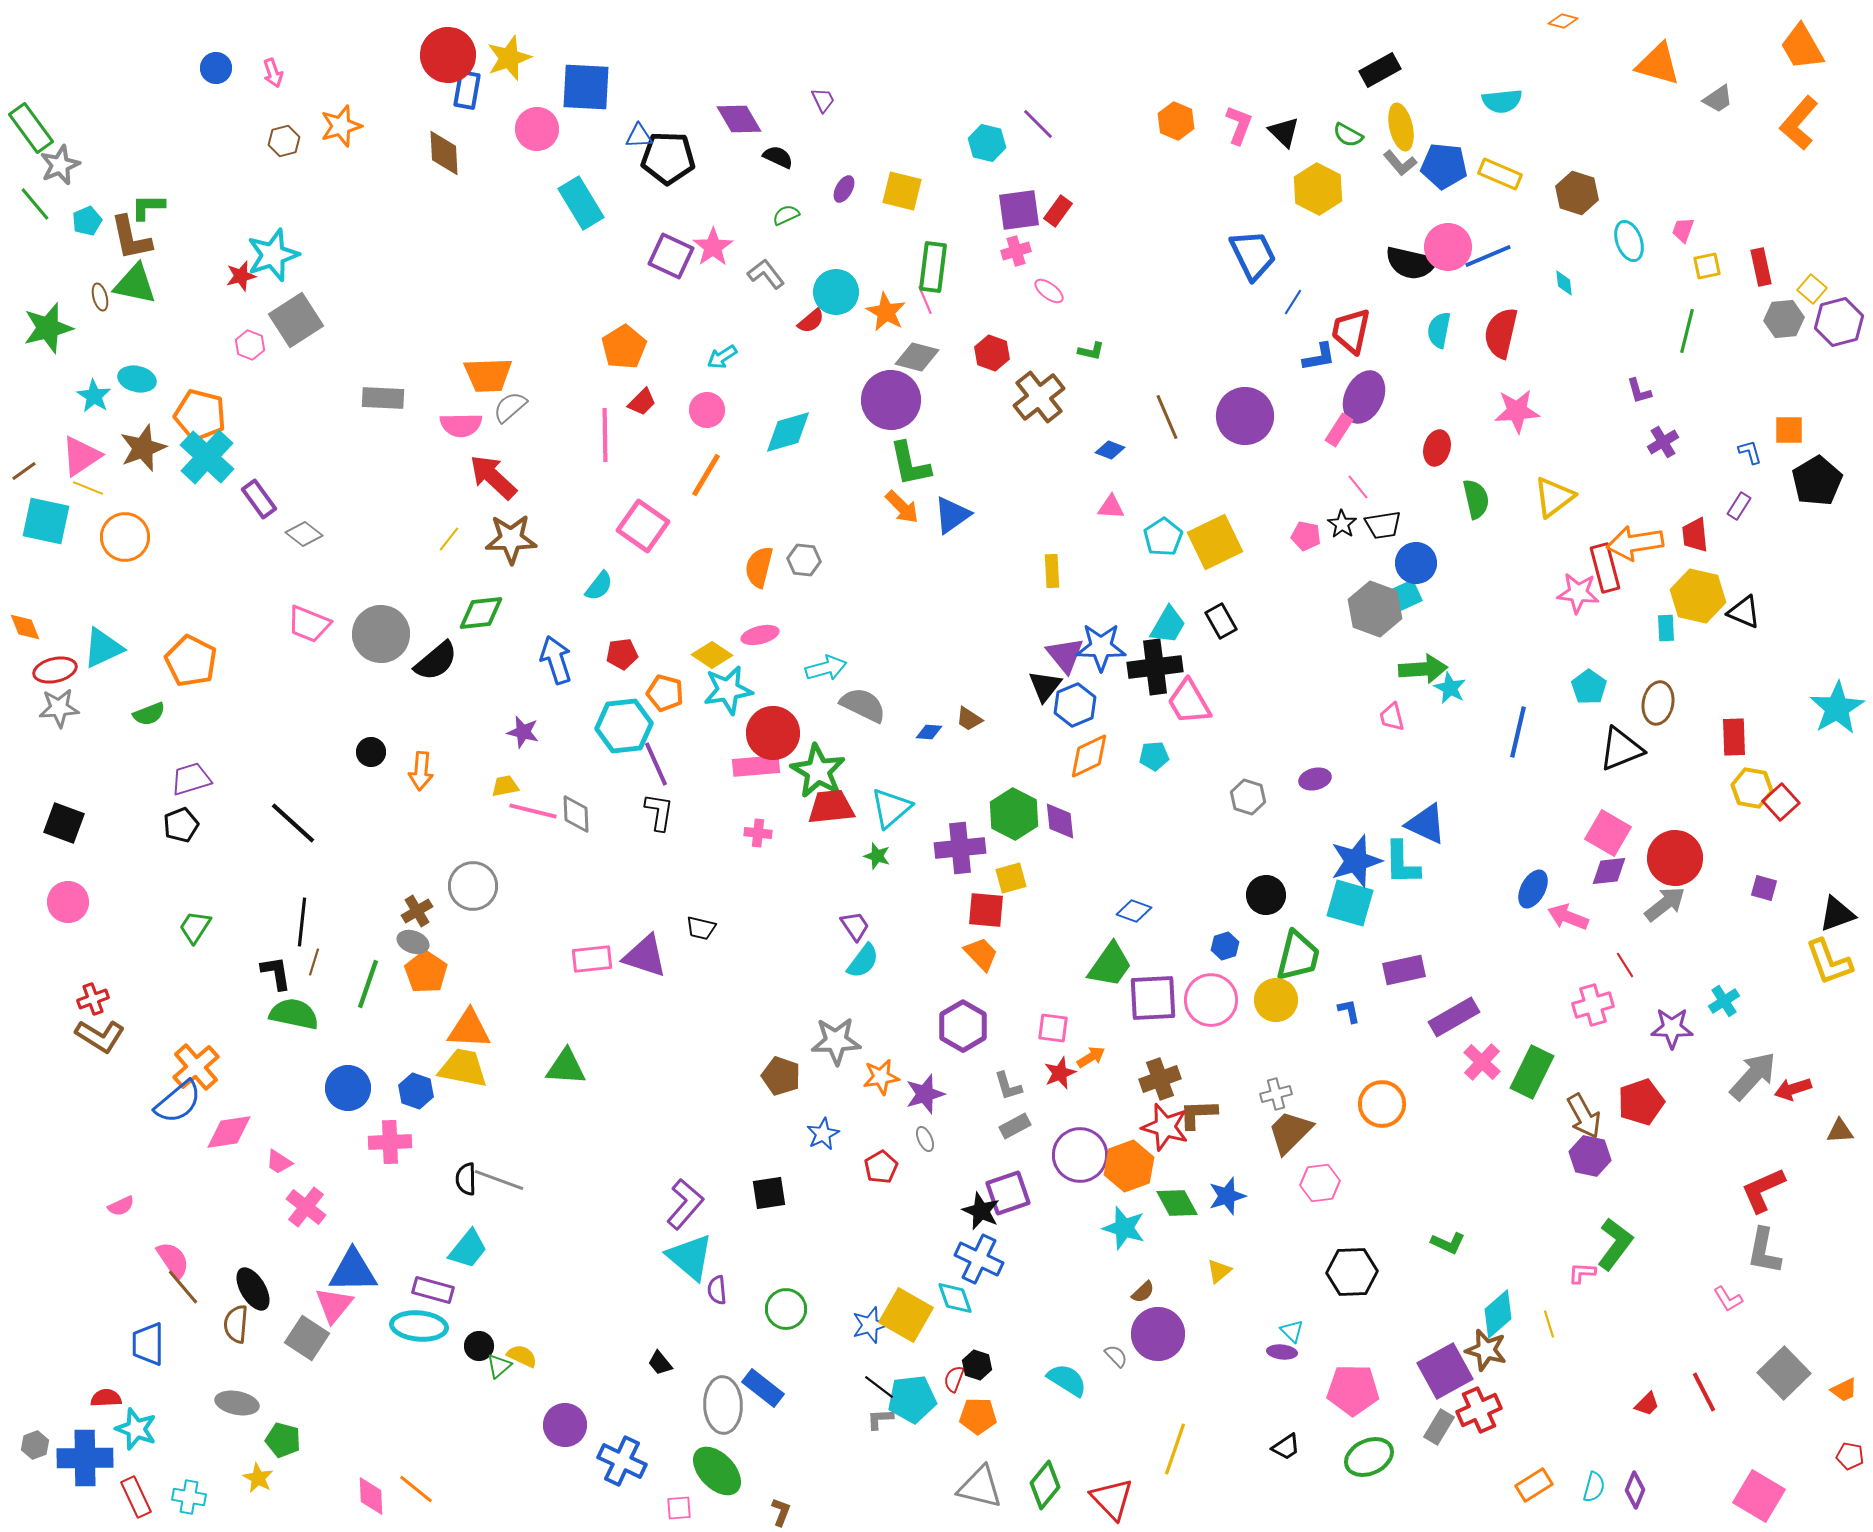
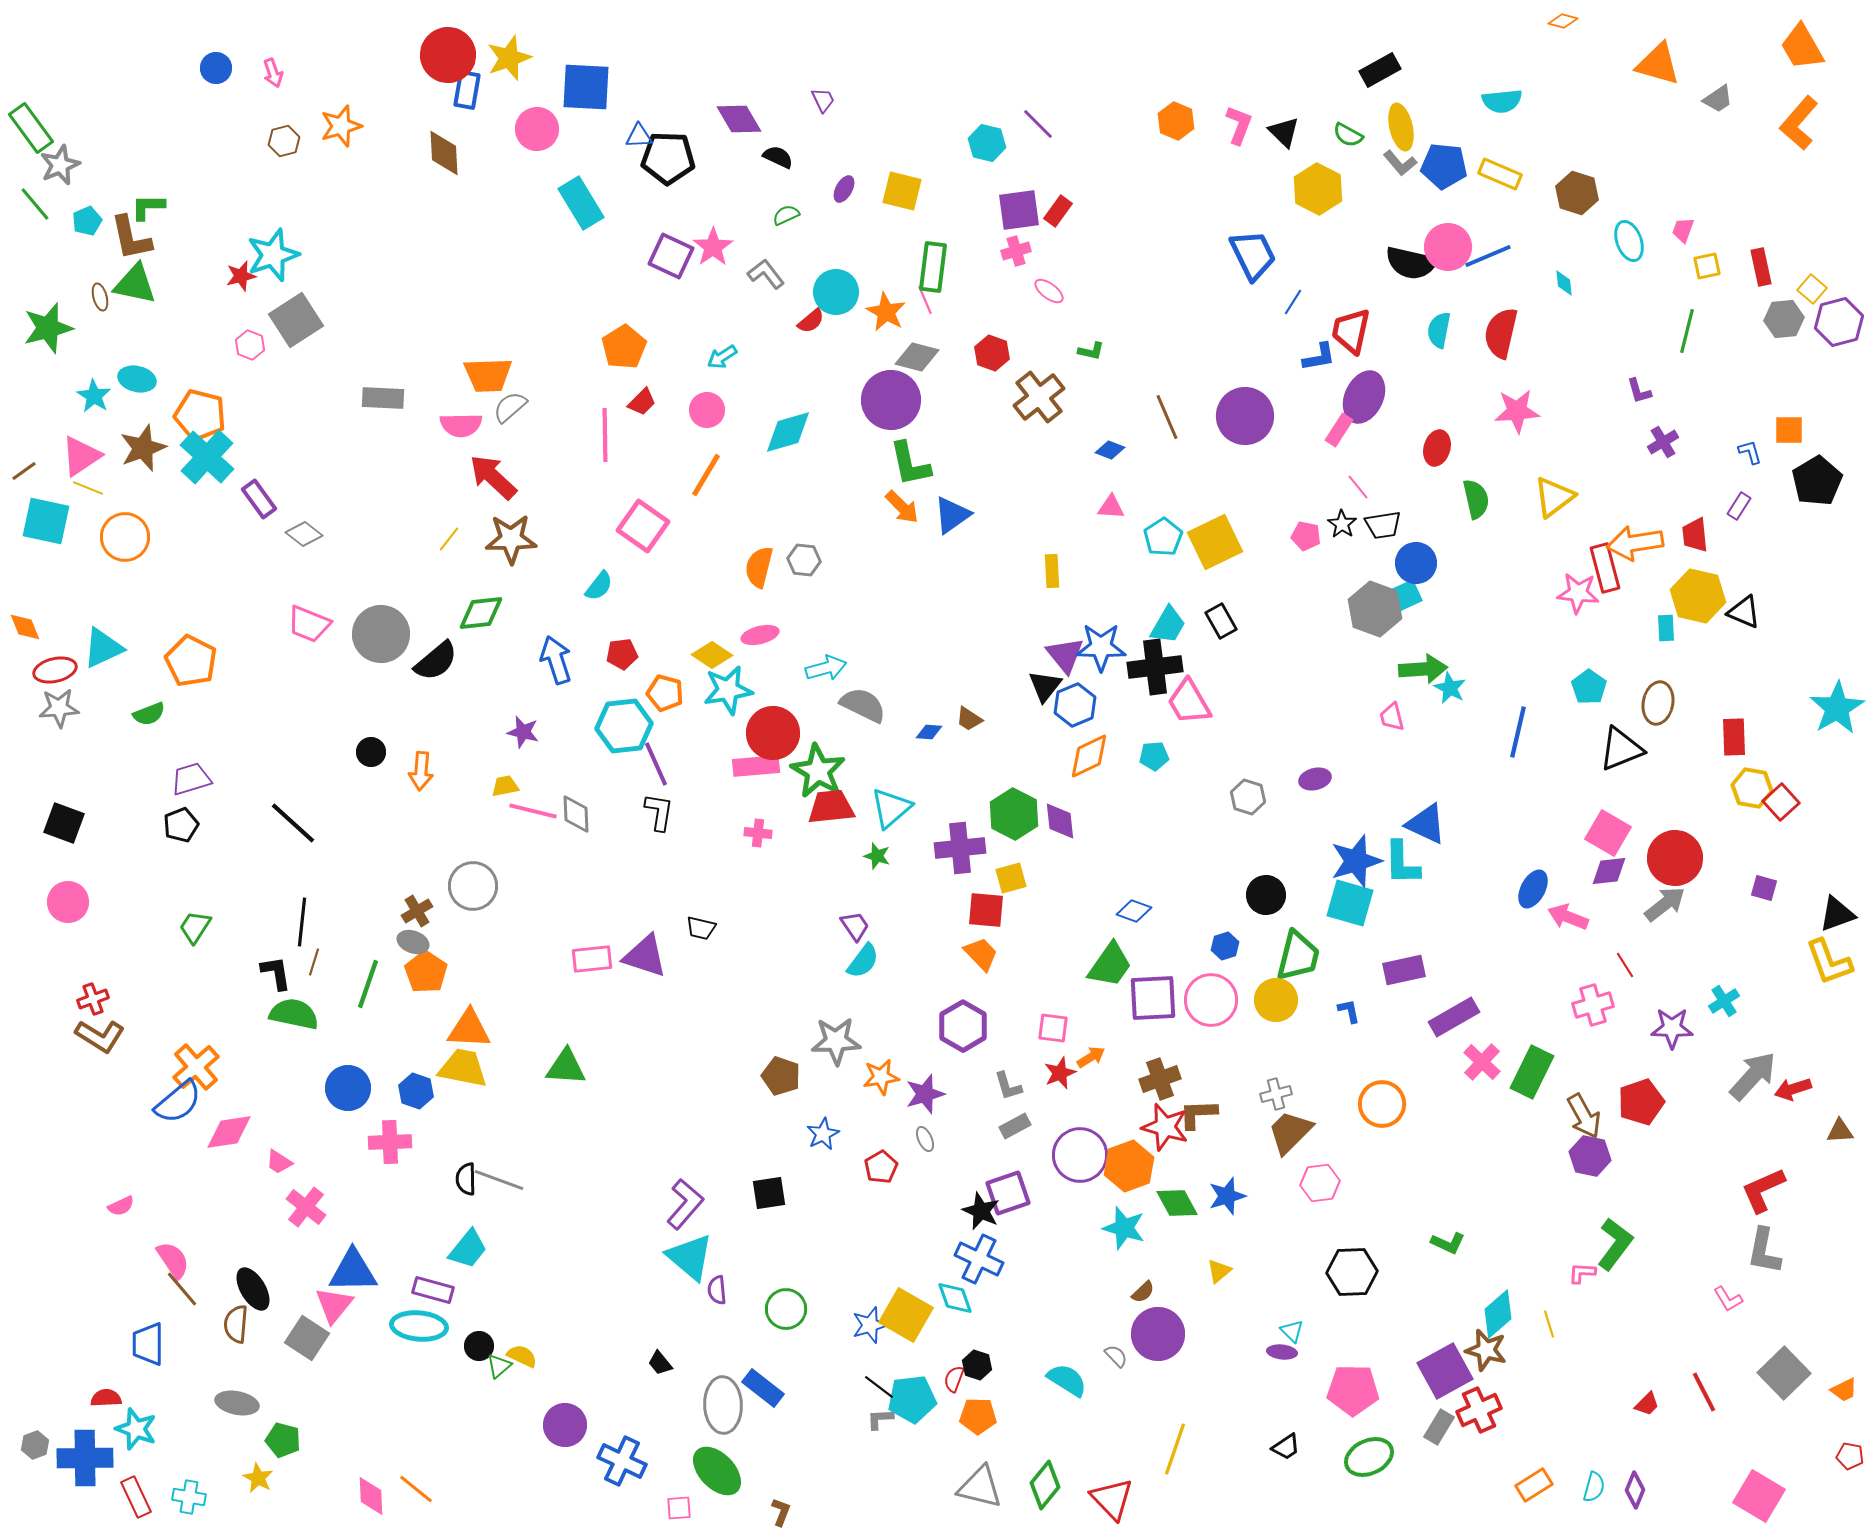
brown line at (183, 1287): moved 1 px left, 2 px down
